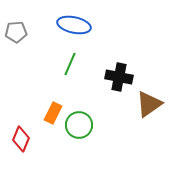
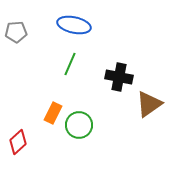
red diamond: moved 3 px left, 3 px down; rotated 25 degrees clockwise
